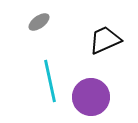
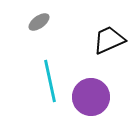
black trapezoid: moved 4 px right
